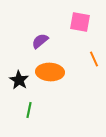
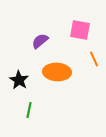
pink square: moved 8 px down
orange ellipse: moved 7 px right
